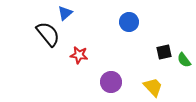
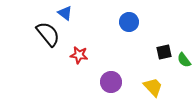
blue triangle: rotated 42 degrees counterclockwise
